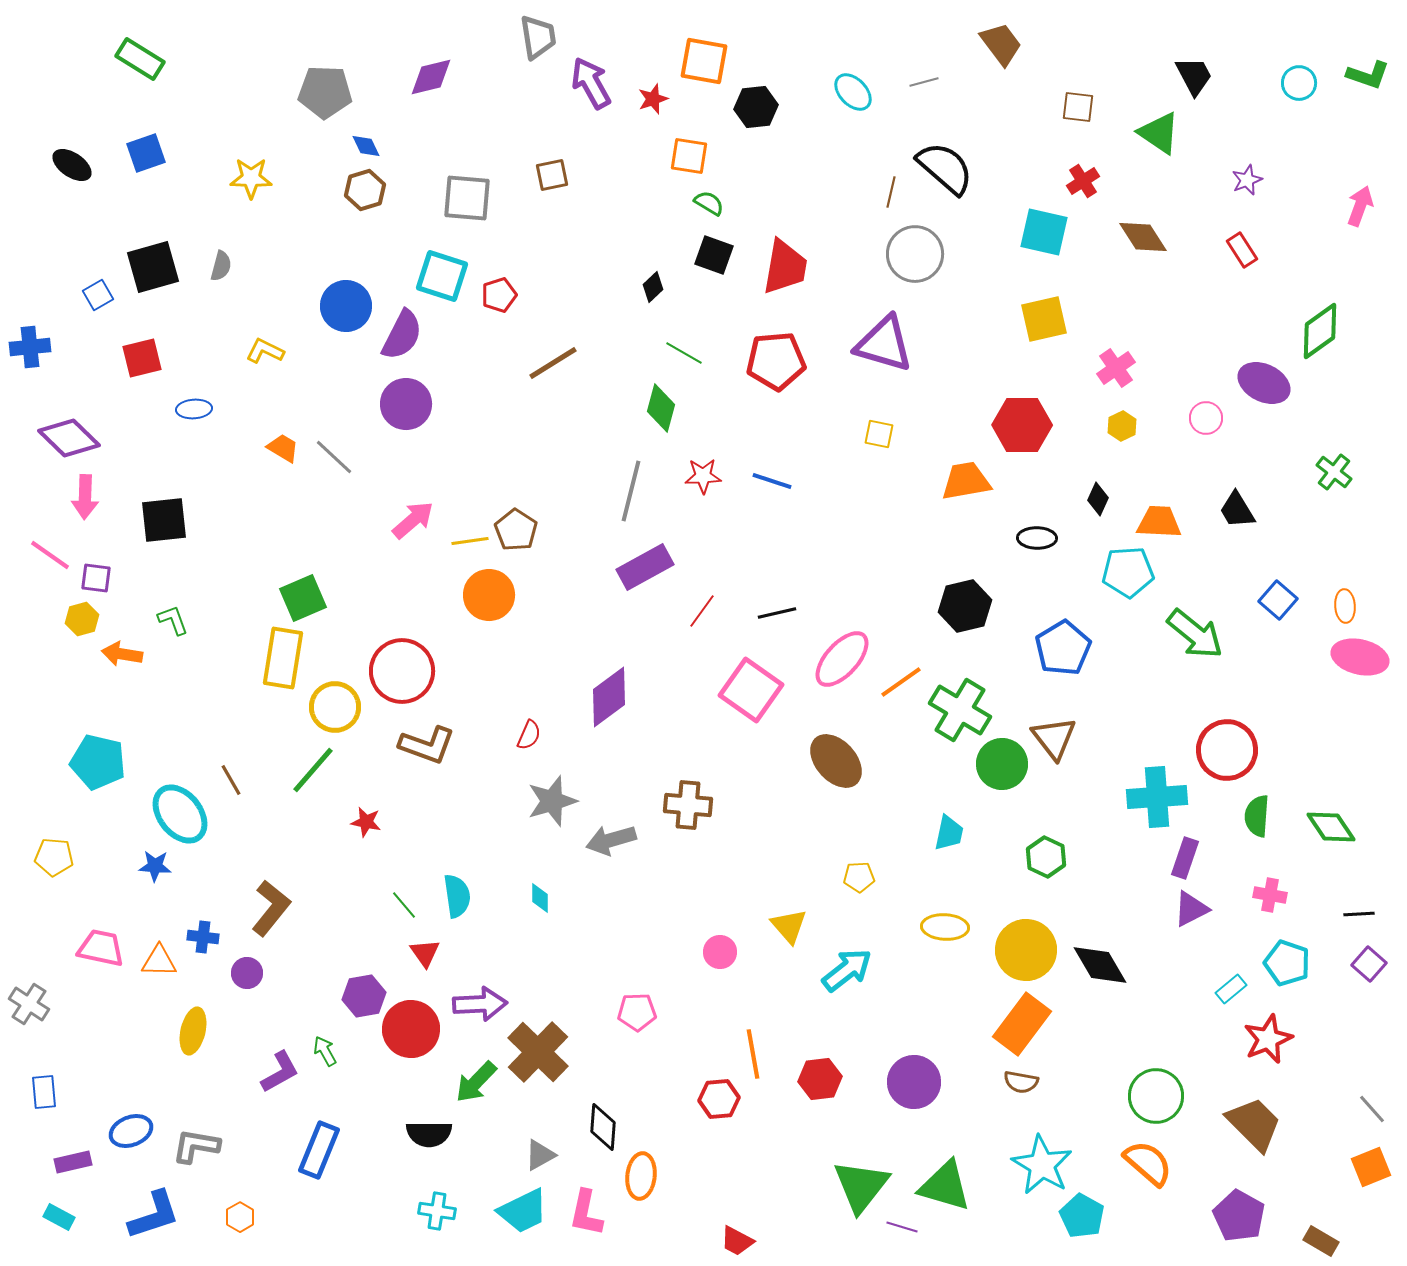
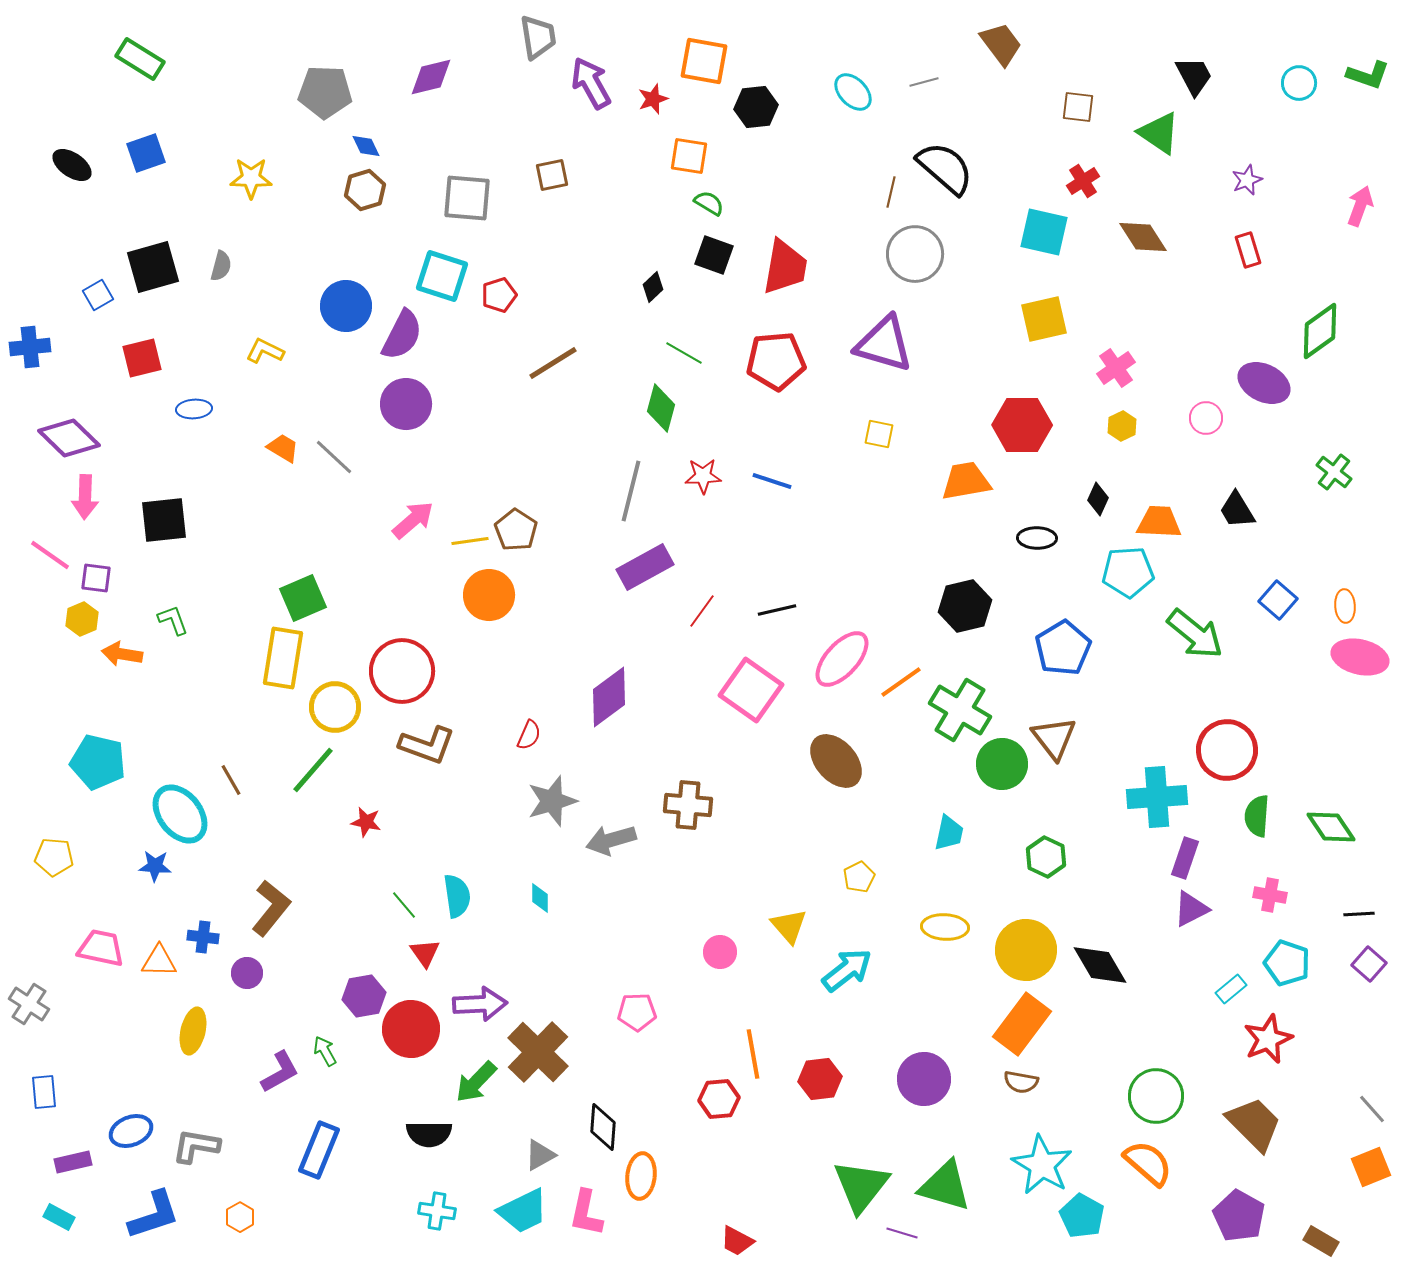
red rectangle at (1242, 250): moved 6 px right; rotated 16 degrees clockwise
black line at (777, 613): moved 3 px up
yellow hexagon at (82, 619): rotated 8 degrees counterclockwise
yellow pentagon at (859, 877): rotated 24 degrees counterclockwise
purple circle at (914, 1082): moved 10 px right, 3 px up
purple line at (902, 1227): moved 6 px down
